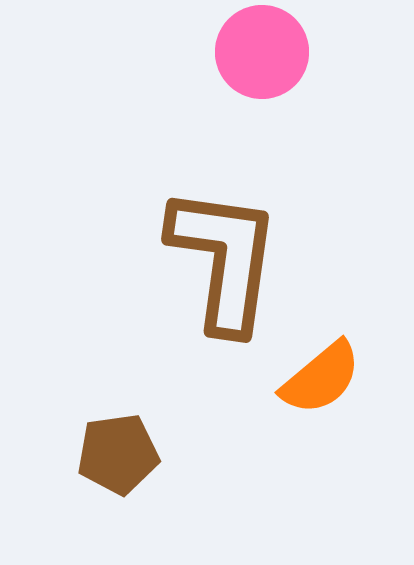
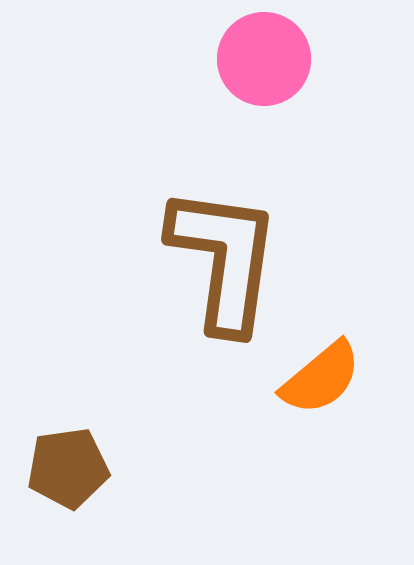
pink circle: moved 2 px right, 7 px down
brown pentagon: moved 50 px left, 14 px down
